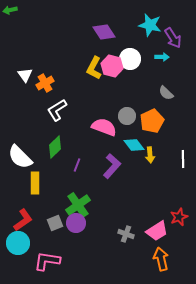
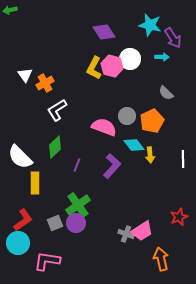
pink trapezoid: moved 15 px left
